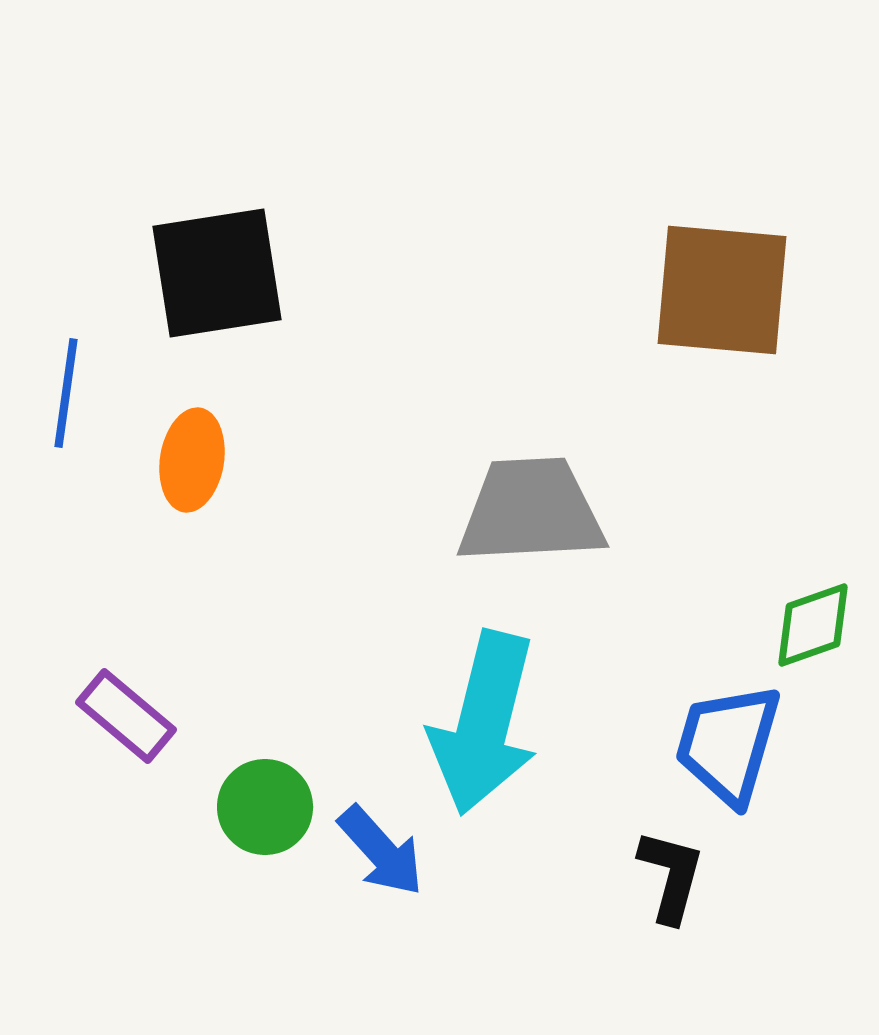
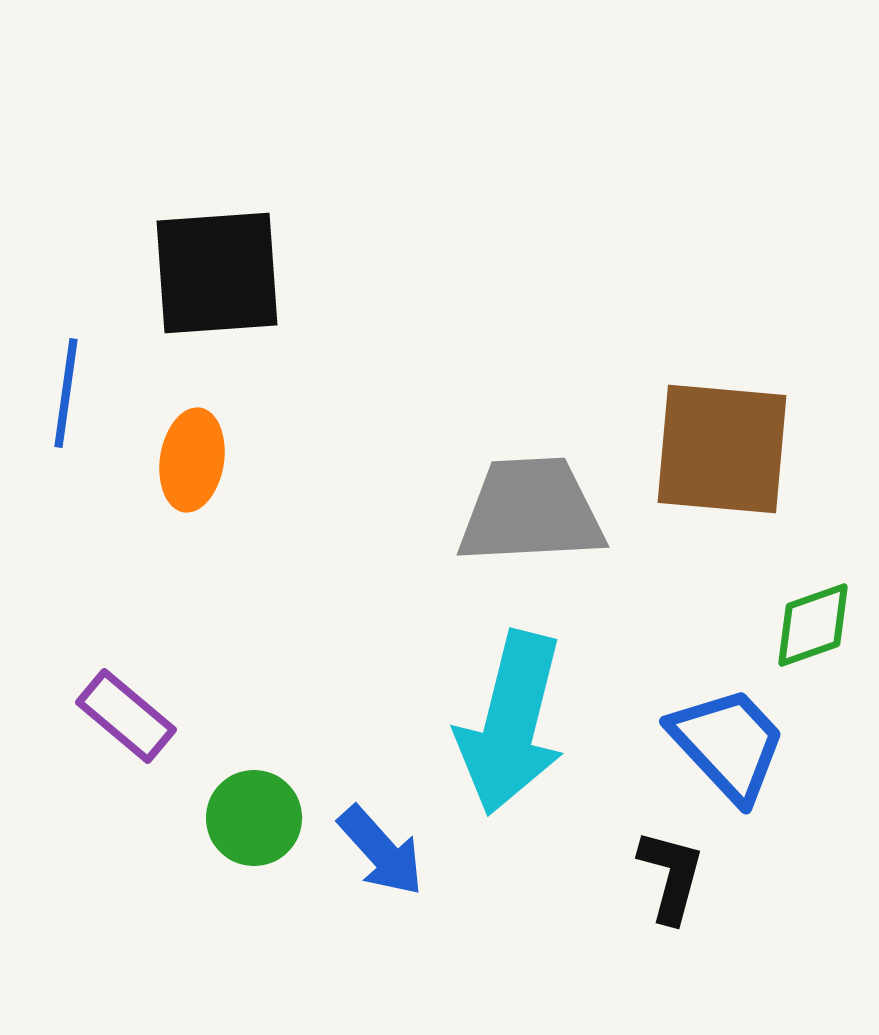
black square: rotated 5 degrees clockwise
brown square: moved 159 px down
cyan arrow: moved 27 px right
blue trapezoid: rotated 121 degrees clockwise
green circle: moved 11 px left, 11 px down
